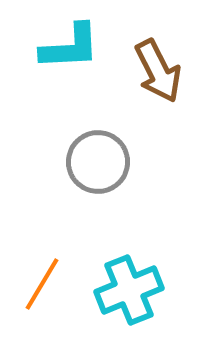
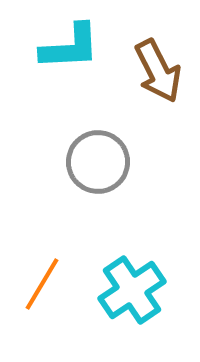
cyan cross: moved 3 px right; rotated 12 degrees counterclockwise
